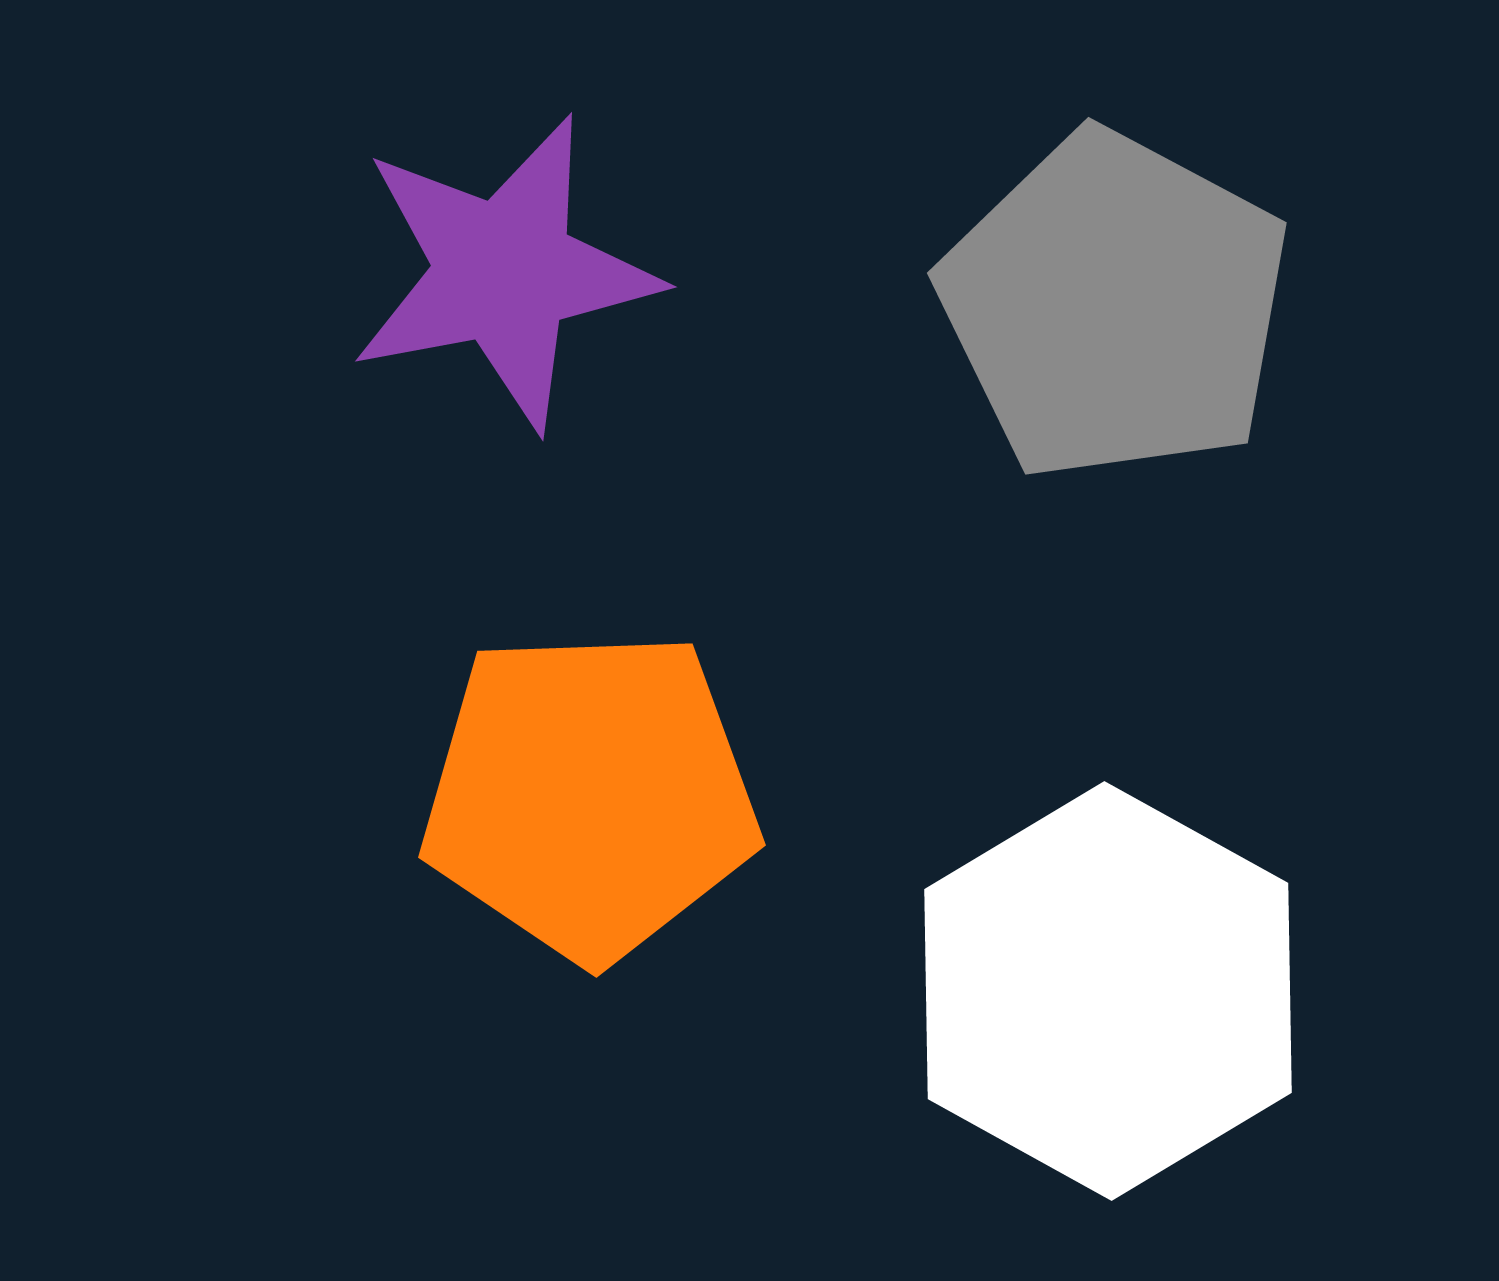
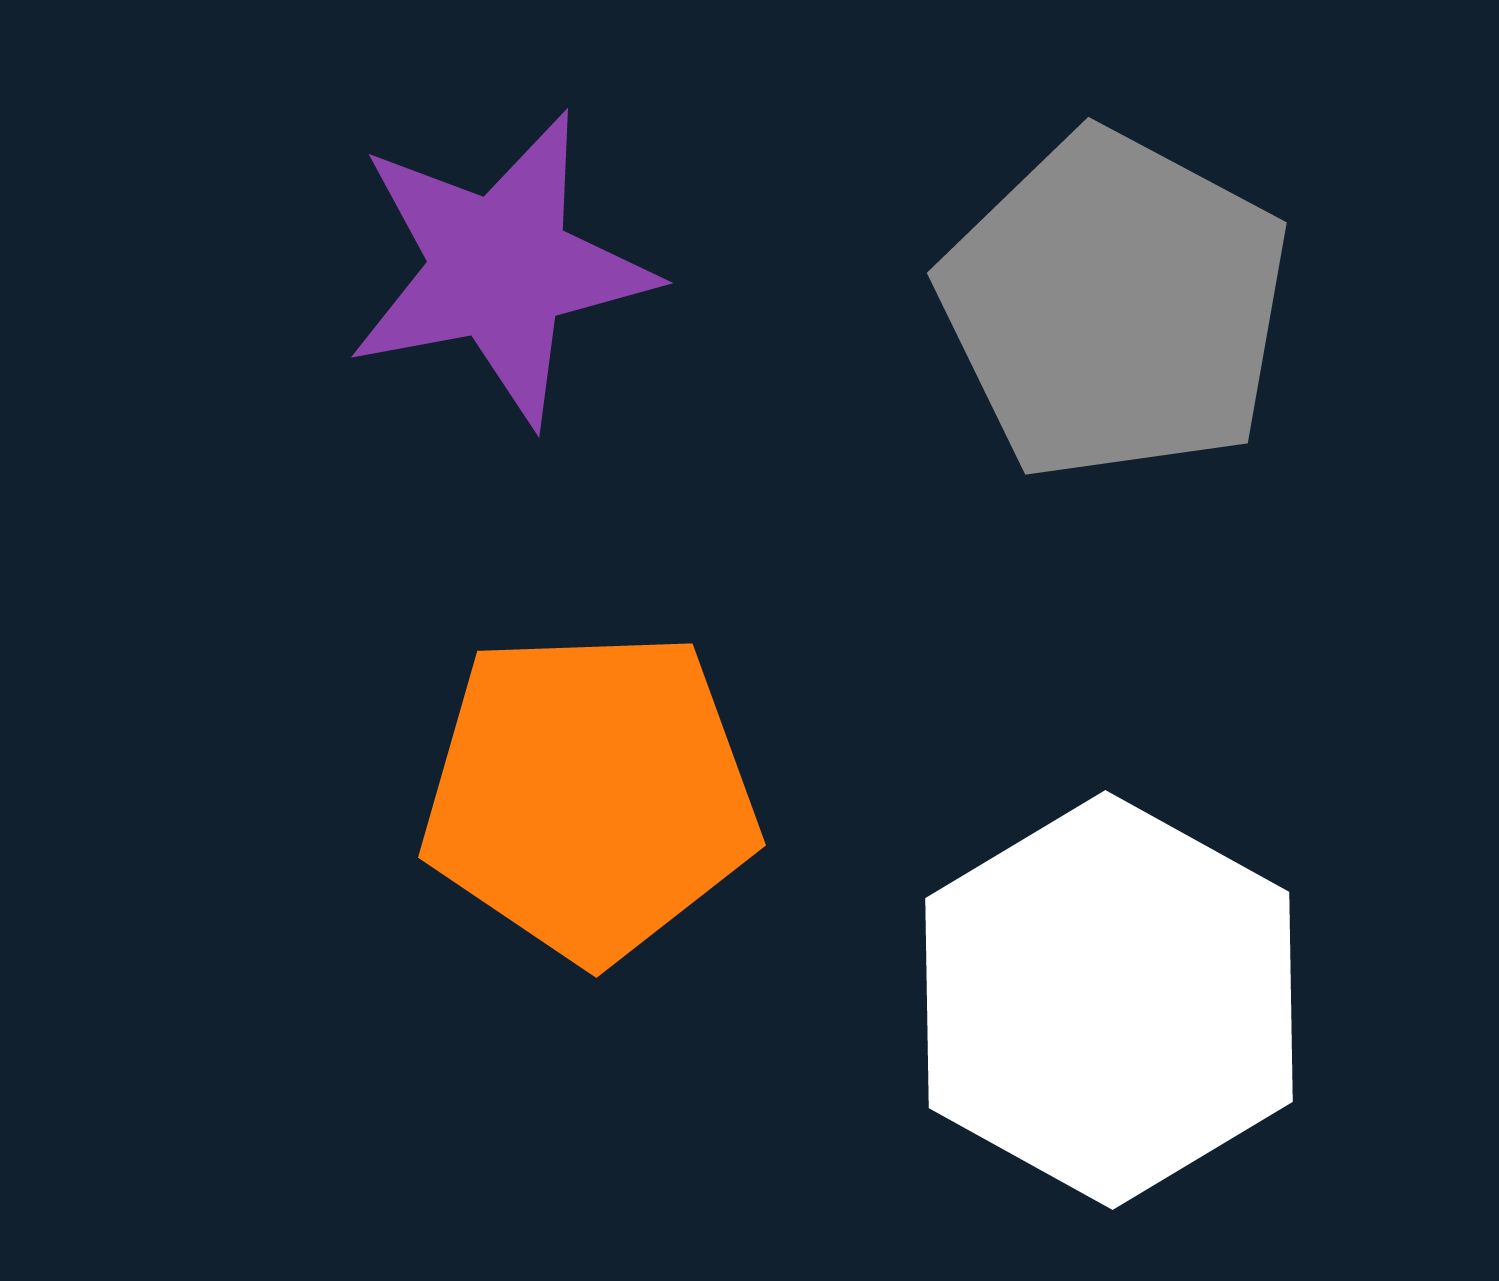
purple star: moved 4 px left, 4 px up
white hexagon: moved 1 px right, 9 px down
